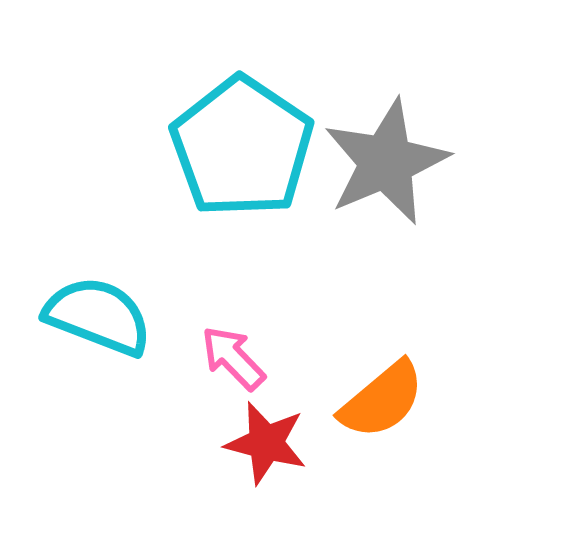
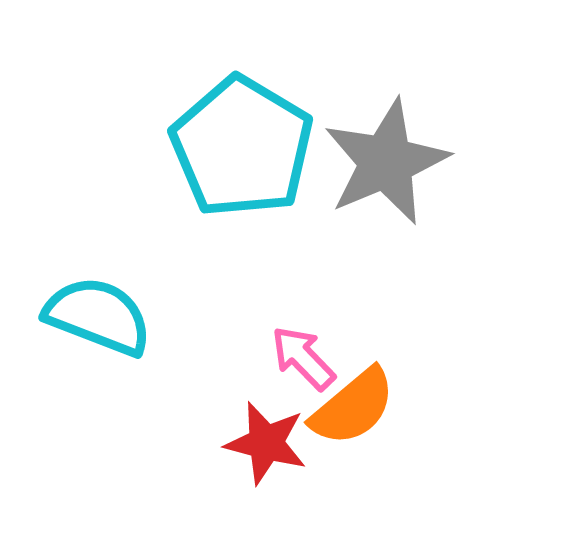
cyan pentagon: rotated 3 degrees counterclockwise
pink arrow: moved 70 px right
orange semicircle: moved 29 px left, 7 px down
